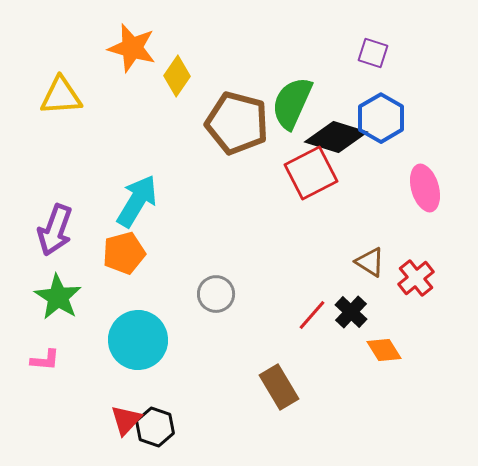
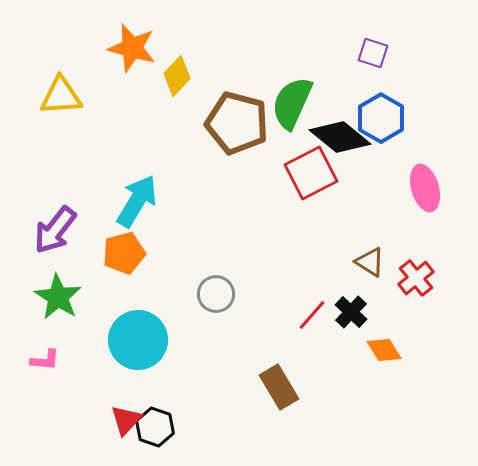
yellow diamond: rotated 9 degrees clockwise
black diamond: moved 4 px right; rotated 22 degrees clockwise
purple arrow: rotated 18 degrees clockwise
